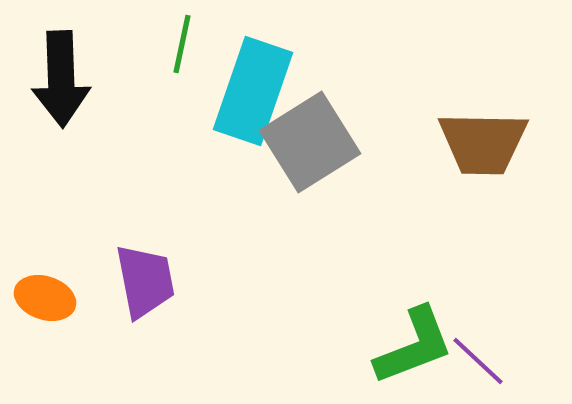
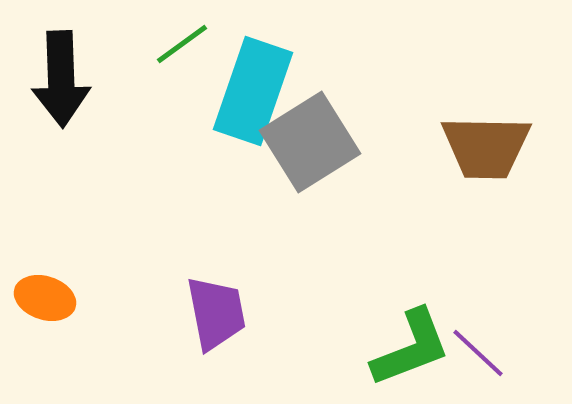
green line: rotated 42 degrees clockwise
brown trapezoid: moved 3 px right, 4 px down
purple trapezoid: moved 71 px right, 32 px down
green L-shape: moved 3 px left, 2 px down
purple line: moved 8 px up
